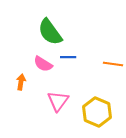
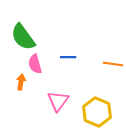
green semicircle: moved 27 px left, 5 px down
pink semicircle: moved 8 px left; rotated 42 degrees clockwise
